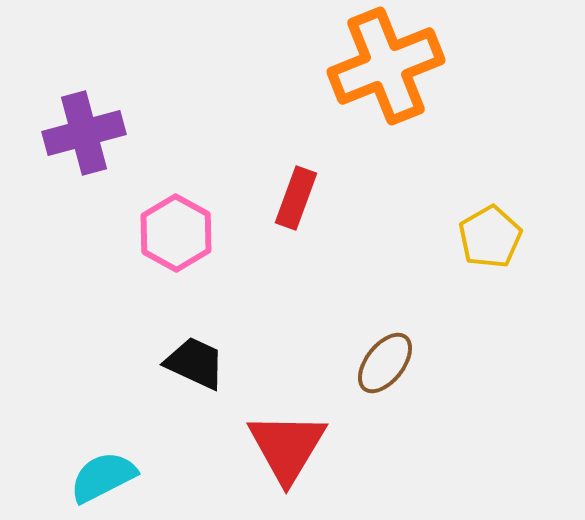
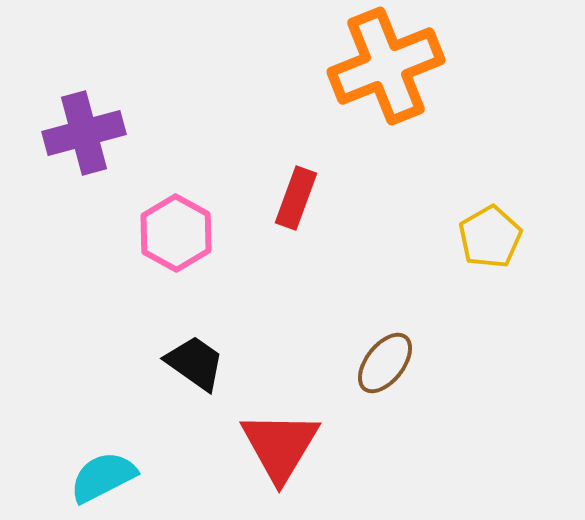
black trapezoid: rotated 10 degrees clockwise
red triangle: moved 7 px left, 1 px up
